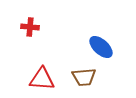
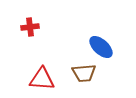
red cross: rotated 12 degrees counterclockwise
brown trapezoid: moved 4 px up
